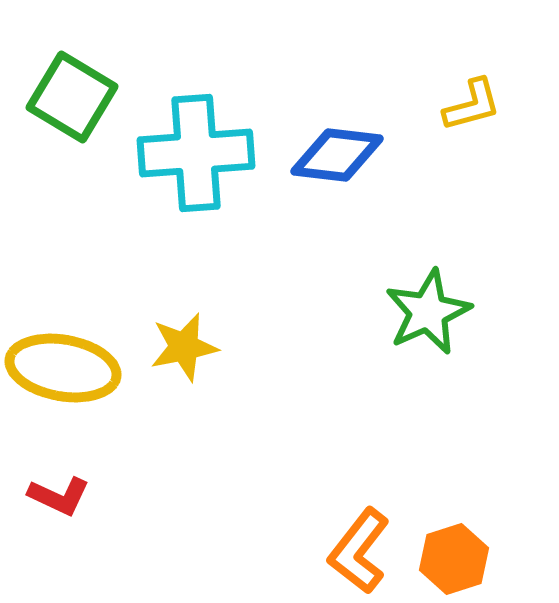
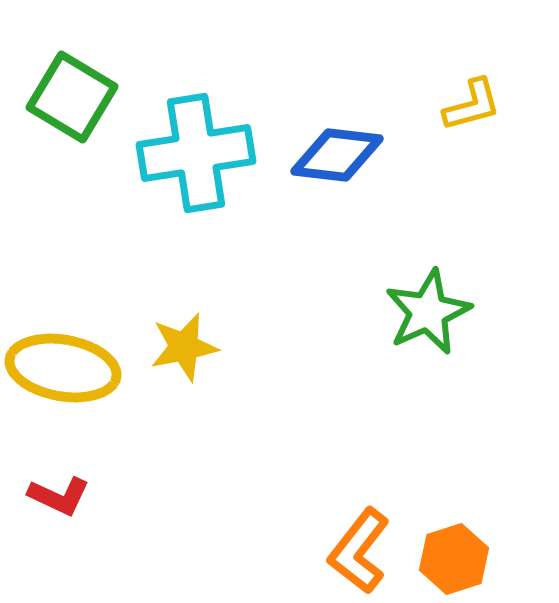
cyan cross: rotated 5 degrees counterclockwise
